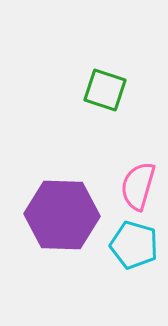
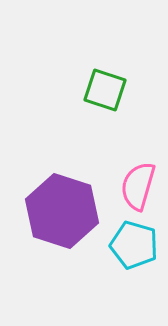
purple hexagon: moved 4 px up; rotated 16 degrees clockwise
